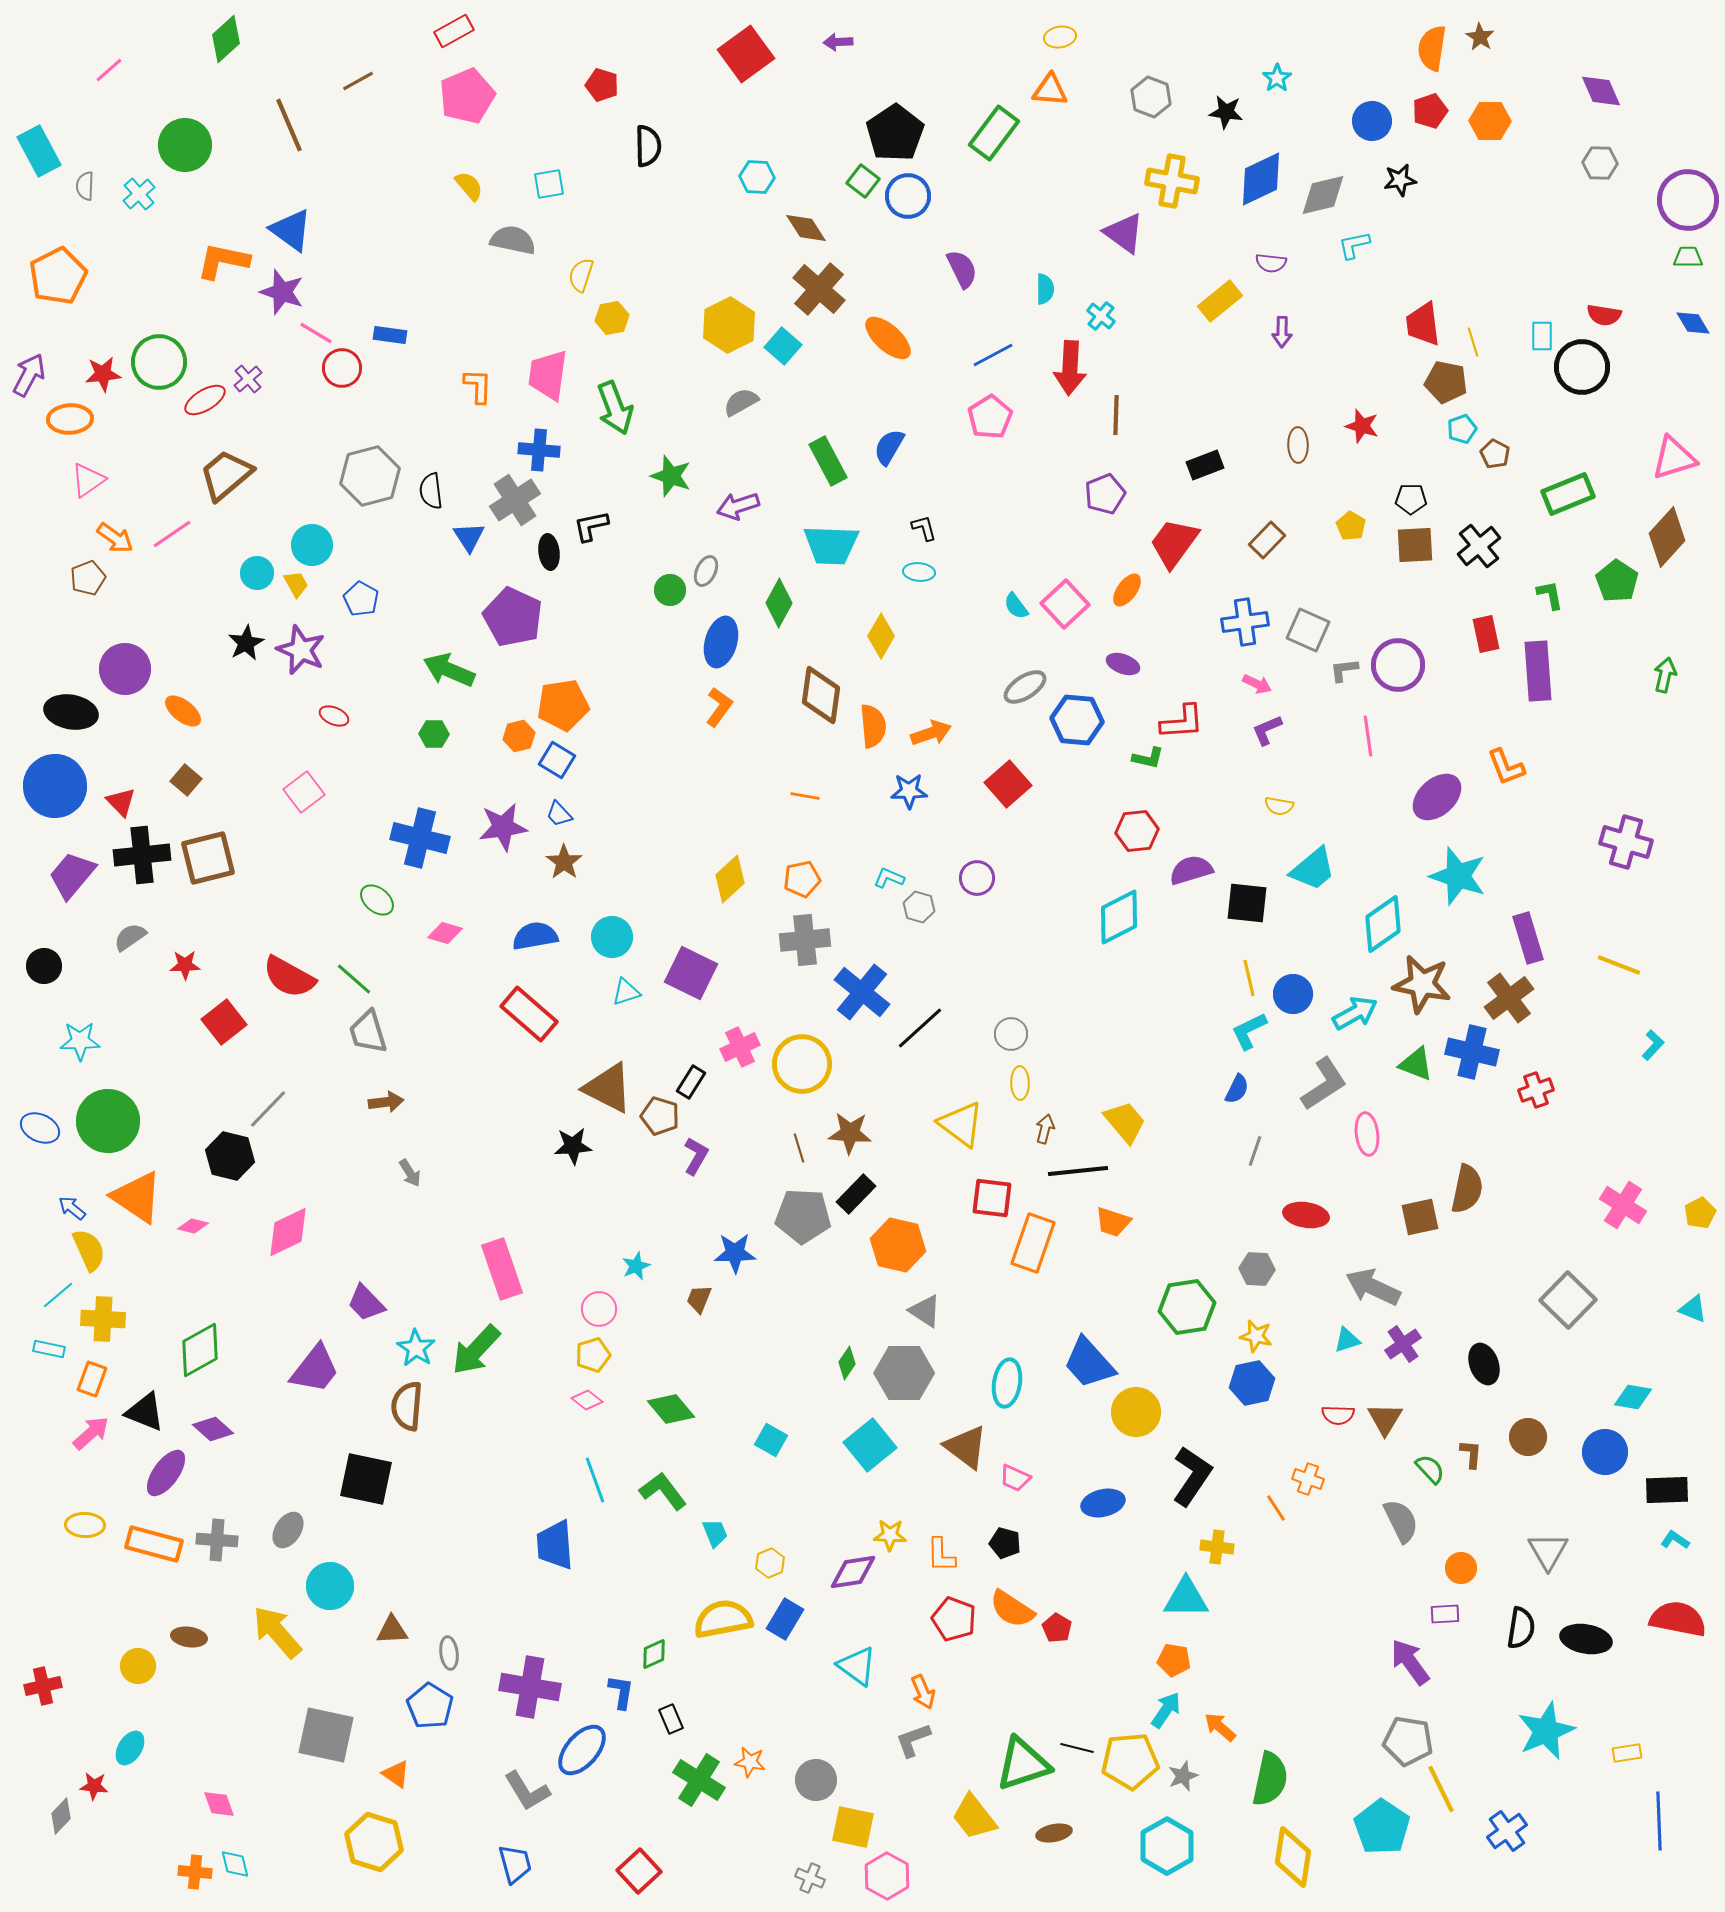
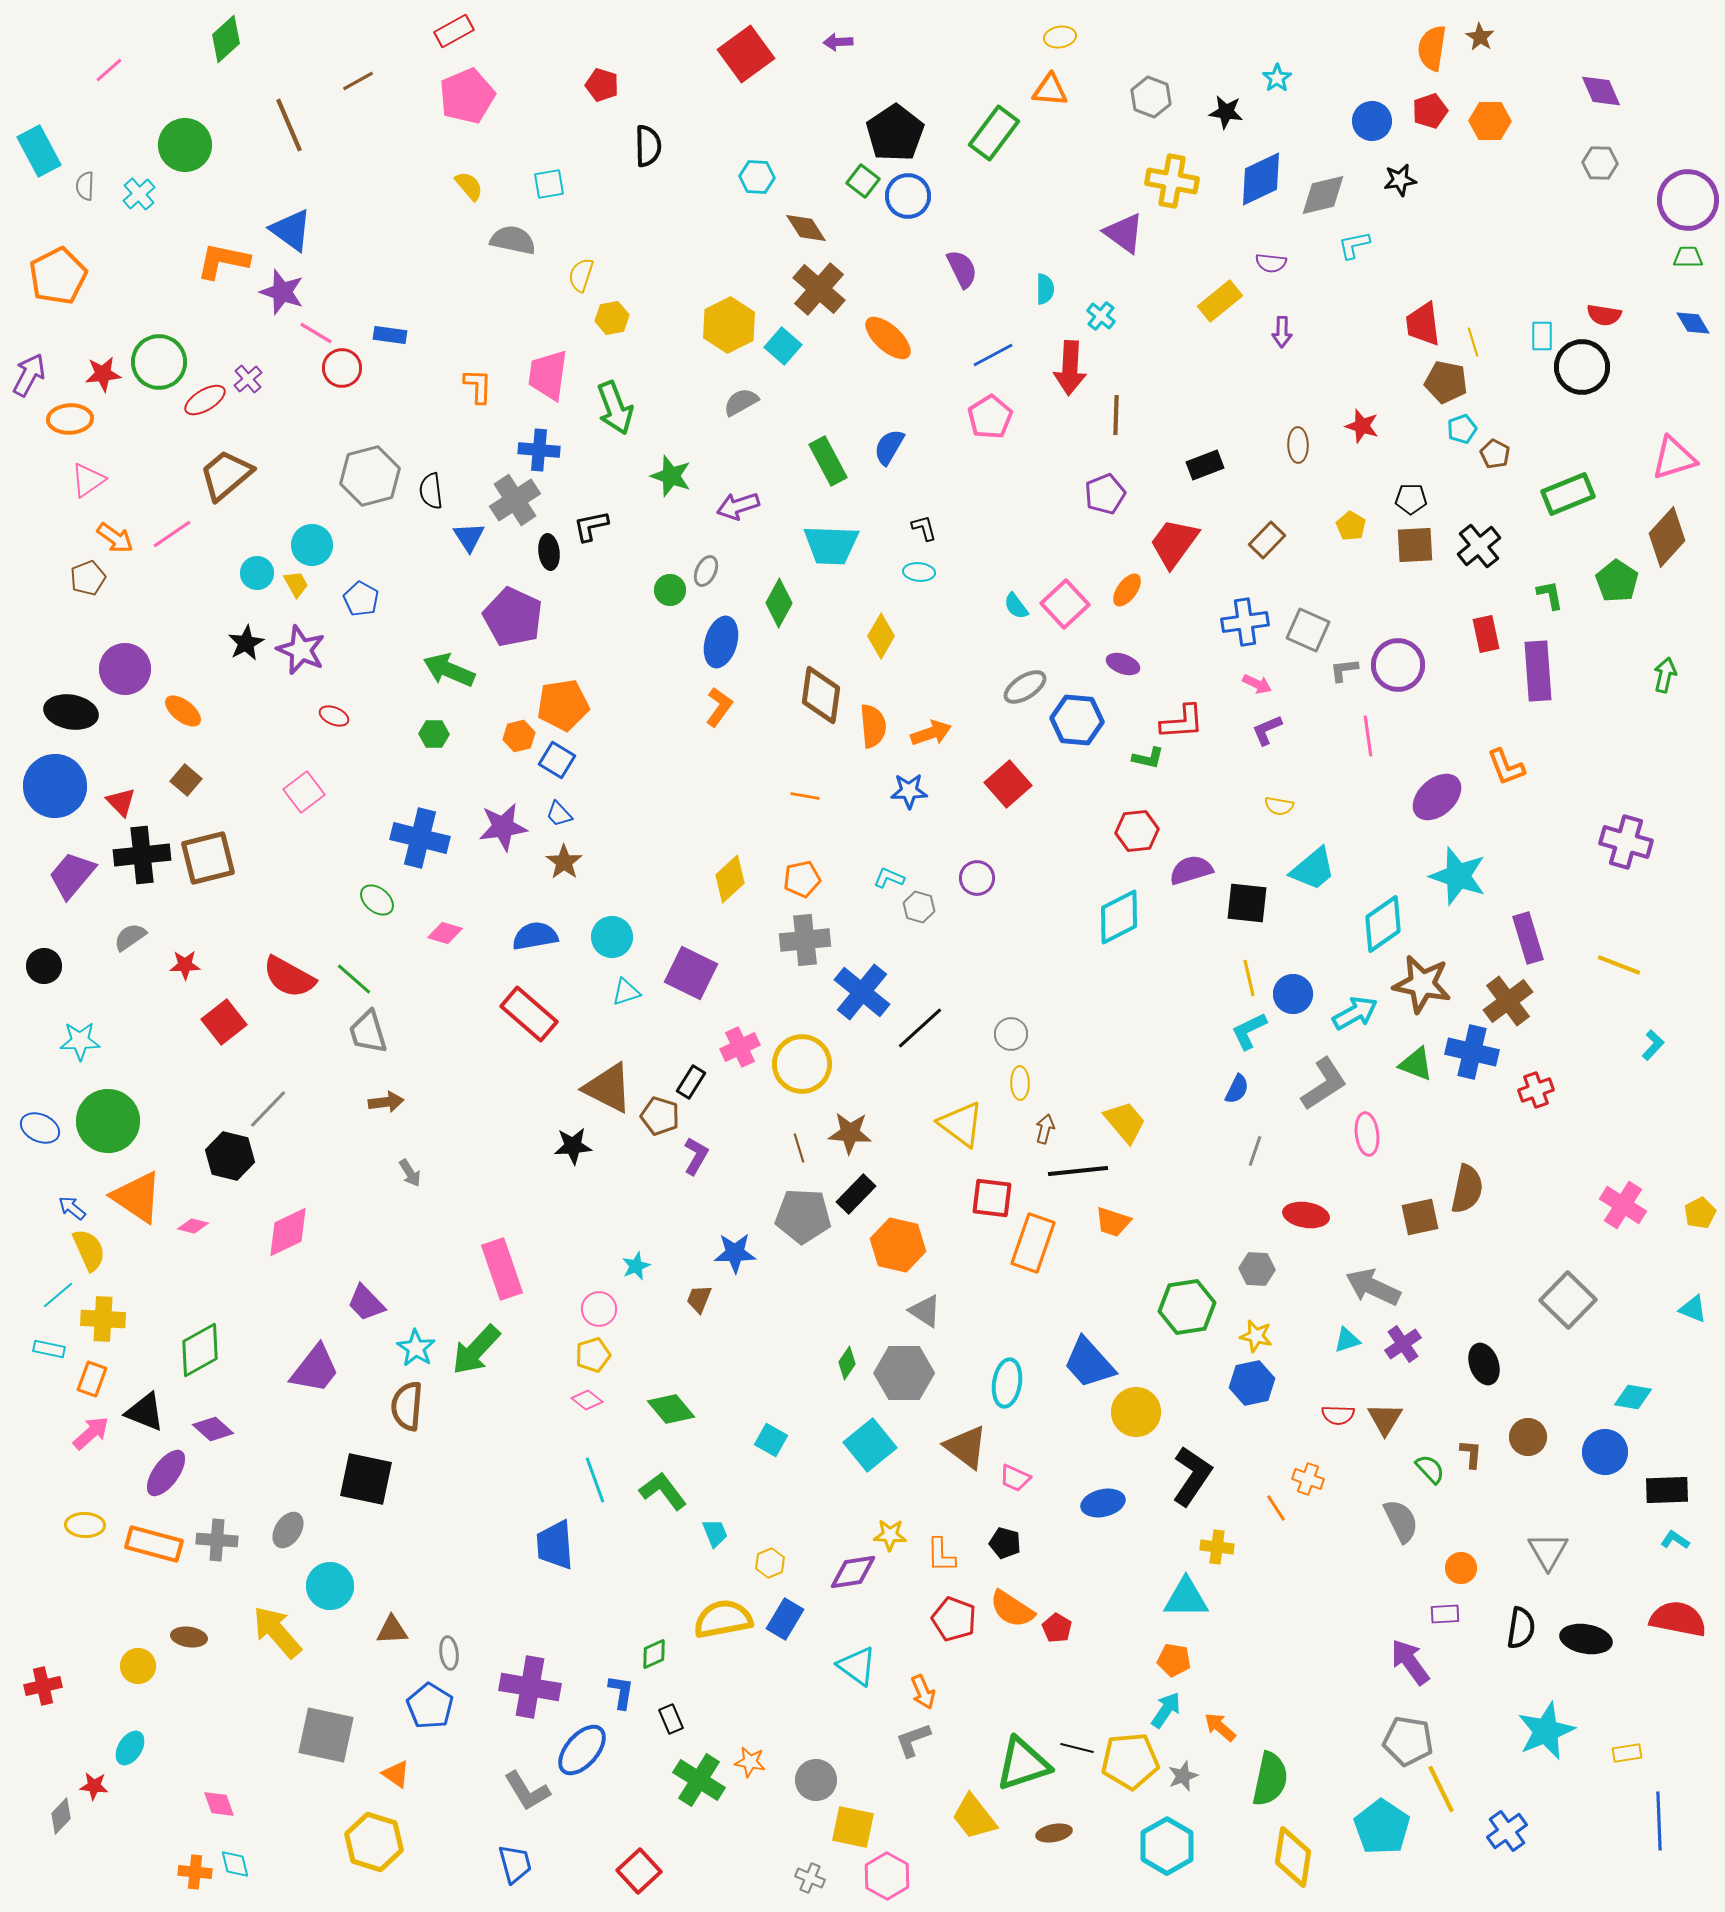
brown cross at (1509, 998): moved 1 px left, 3 px down
